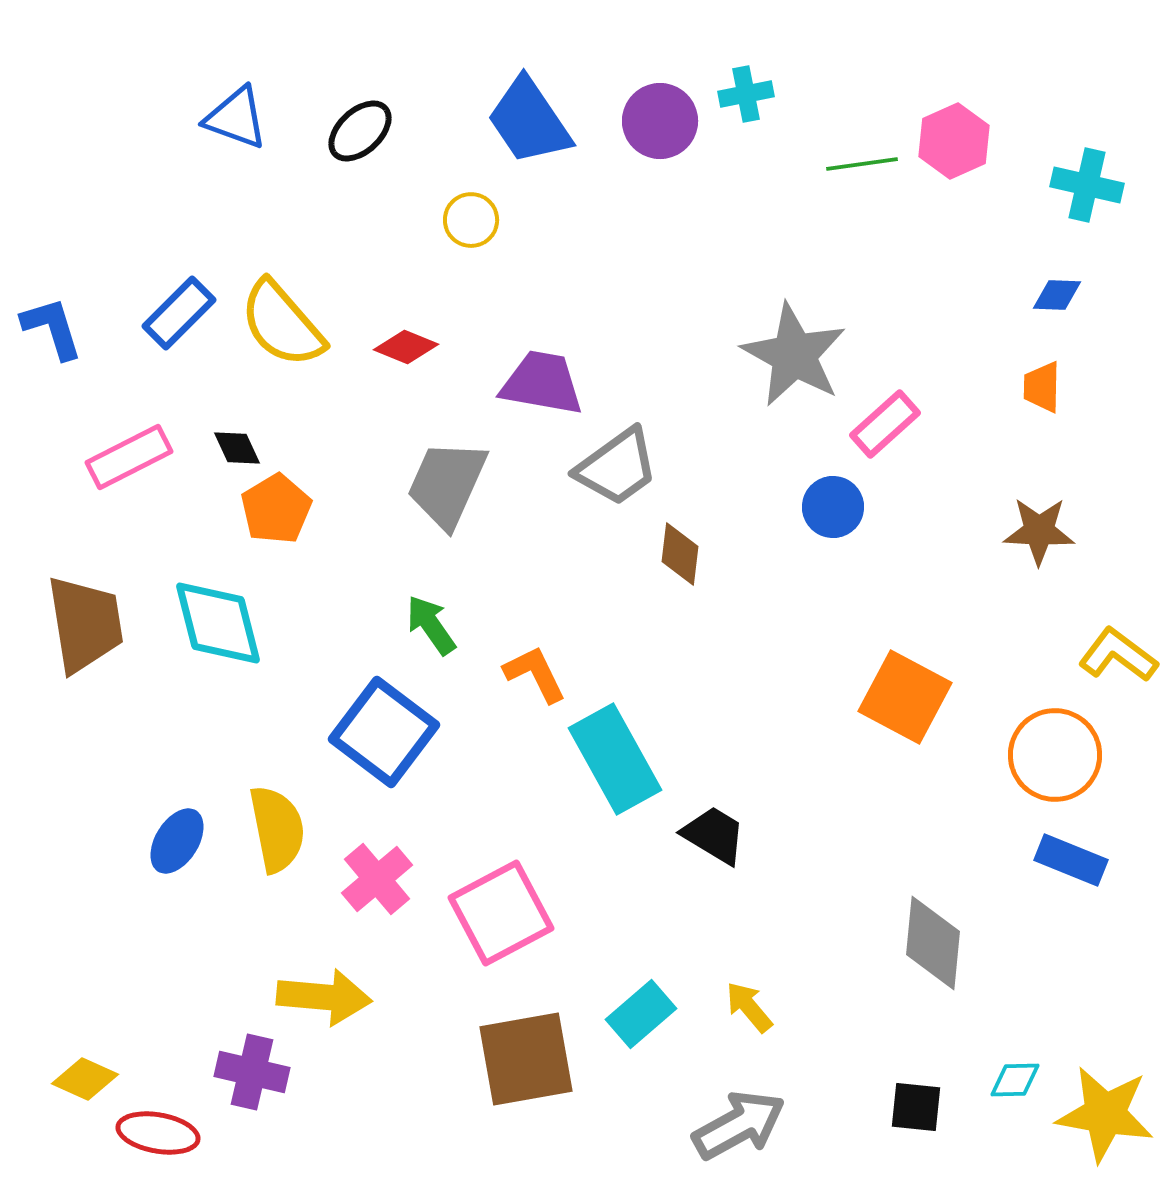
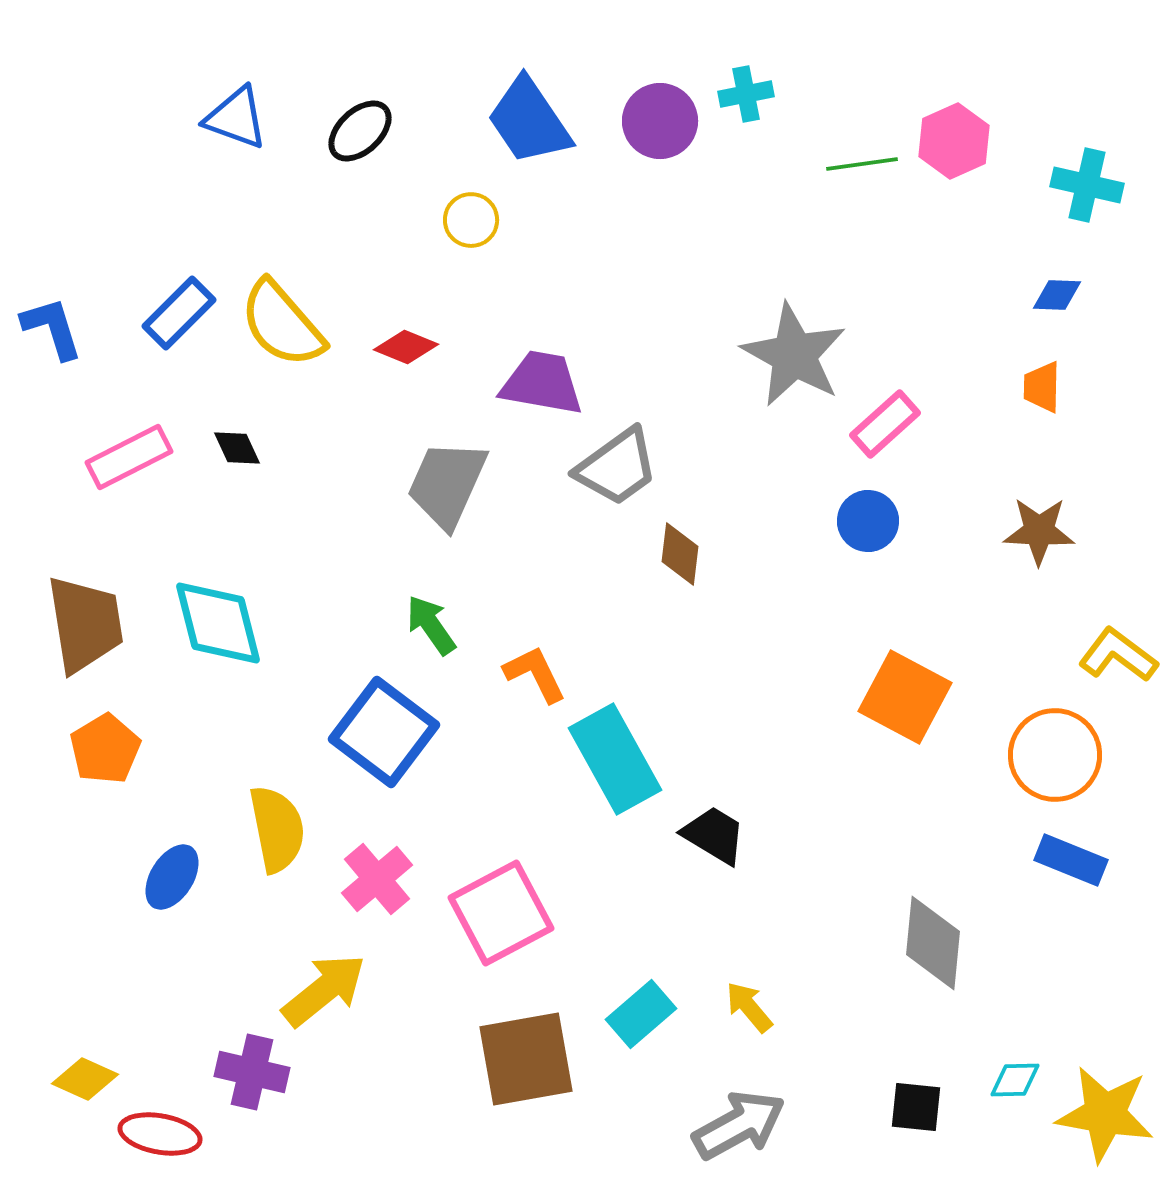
blue circle at (833, 507): moved 35 px right, 14 px down
orange pentagon at (276, 509): moved 171 px left, 240 px down
blue ellipse at (177, 841): moved 5 px left, 36 px down
yellow arrow at (324, 997): moved 7 px up; rotated 44 degrees counterclockwise
red ellipse at (158, 1133): moved 2 px right, 1 px down
